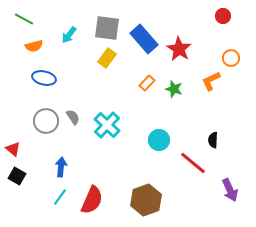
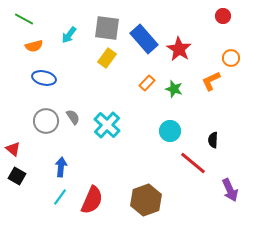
cyan circle: moved 11 px right, 9 px up
